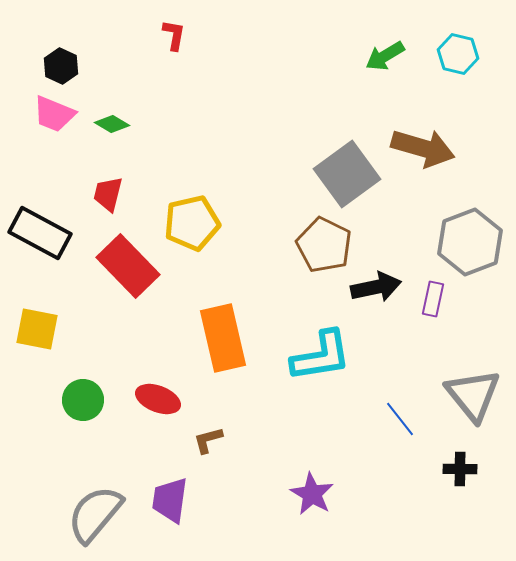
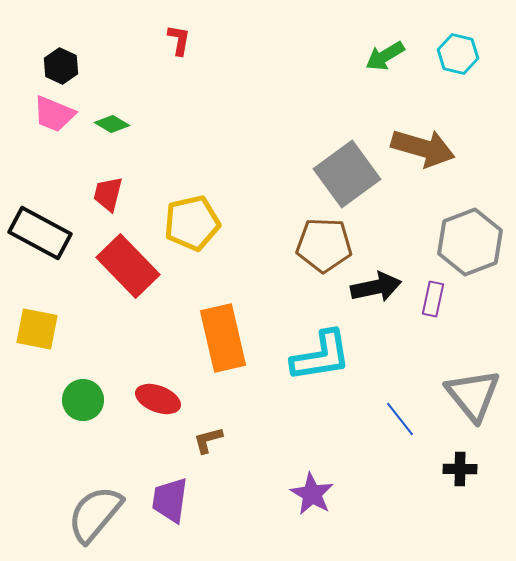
red L-shape: moved 5 px right, 5 px down
brown pentagon: rotated 24 degrees counterclockwise
